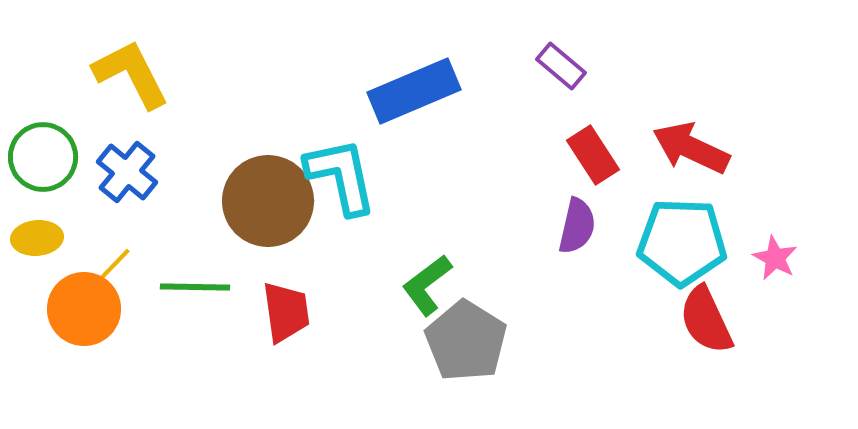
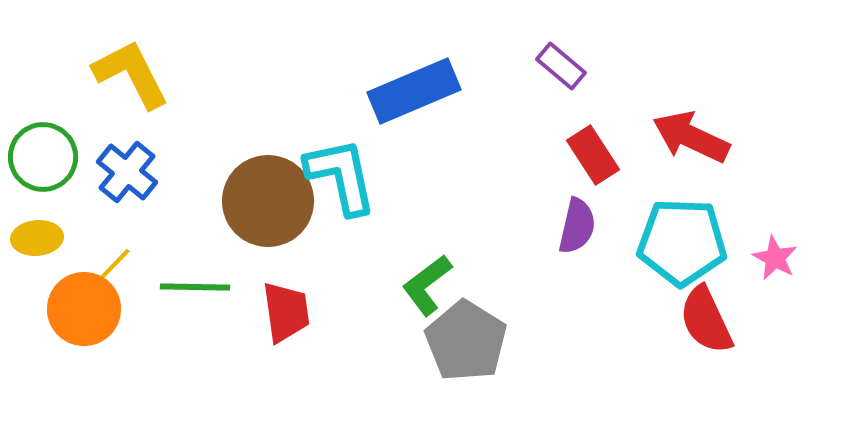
red arrow: moved 11 px up
